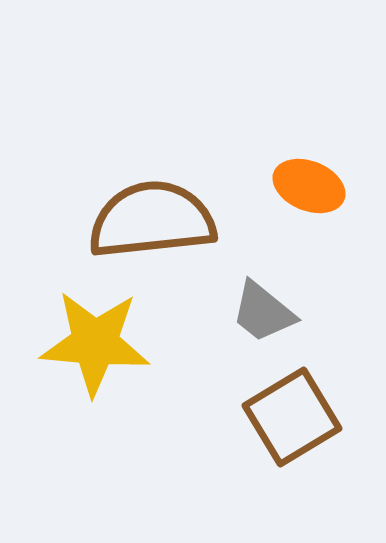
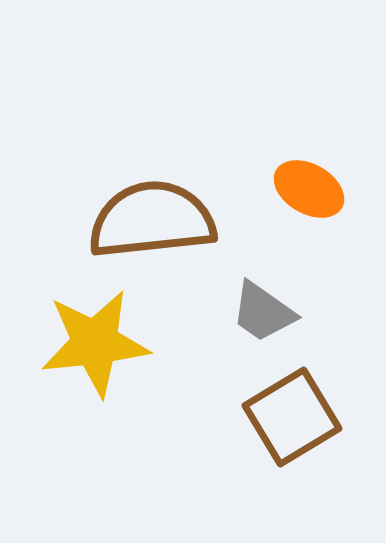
orange ellipse: moved 3 px down; rotated 8 degrees clockwise
gray trapezoid: rotated 4 degrees counterclockwise
yellow star: rotated 11 degrees counterclockwise
